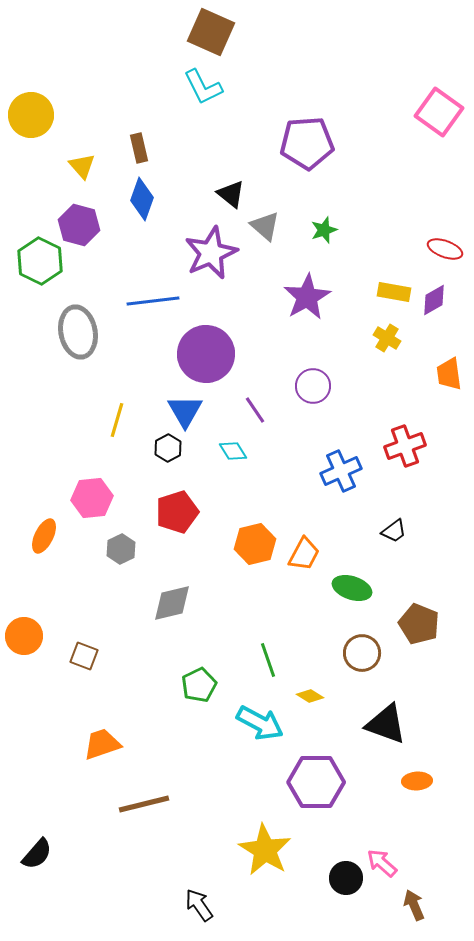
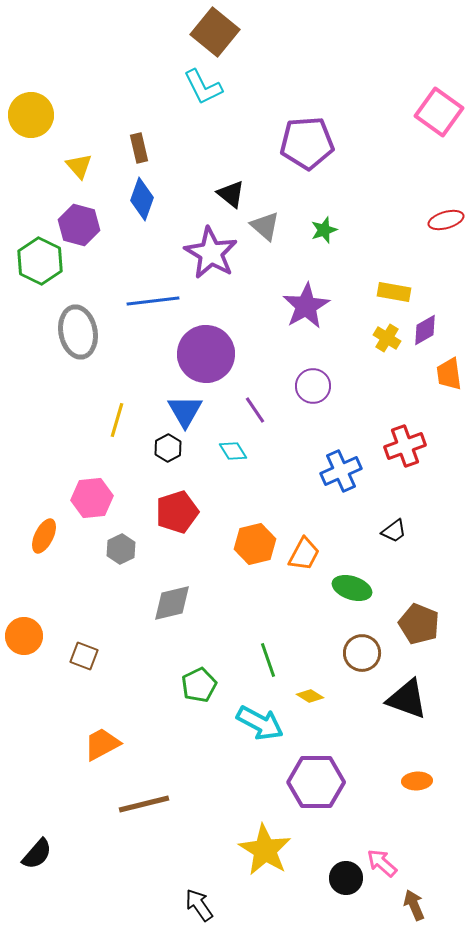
brown square at (211, 32): moved 4 px right; rotated 15 degrees clockwise
yellow triangle at (82, 166): moved 3 px left
red ellipse at (445, 249): moved 1 px right, 29 px up; rotated 36 degrees counterclockwise
purple star at (211, 253): rotated 18 degrees counterclockwise
purple star at (307, 297): moved 1 px left, 9 px down
purple diamond at (434, 300): moved 9 px left, 30 px down
black triangle at (386, 724): moved 21 px right, 25 px up
orange trapezoid at (102, 744): rotated 9 degrees counterclockwise
